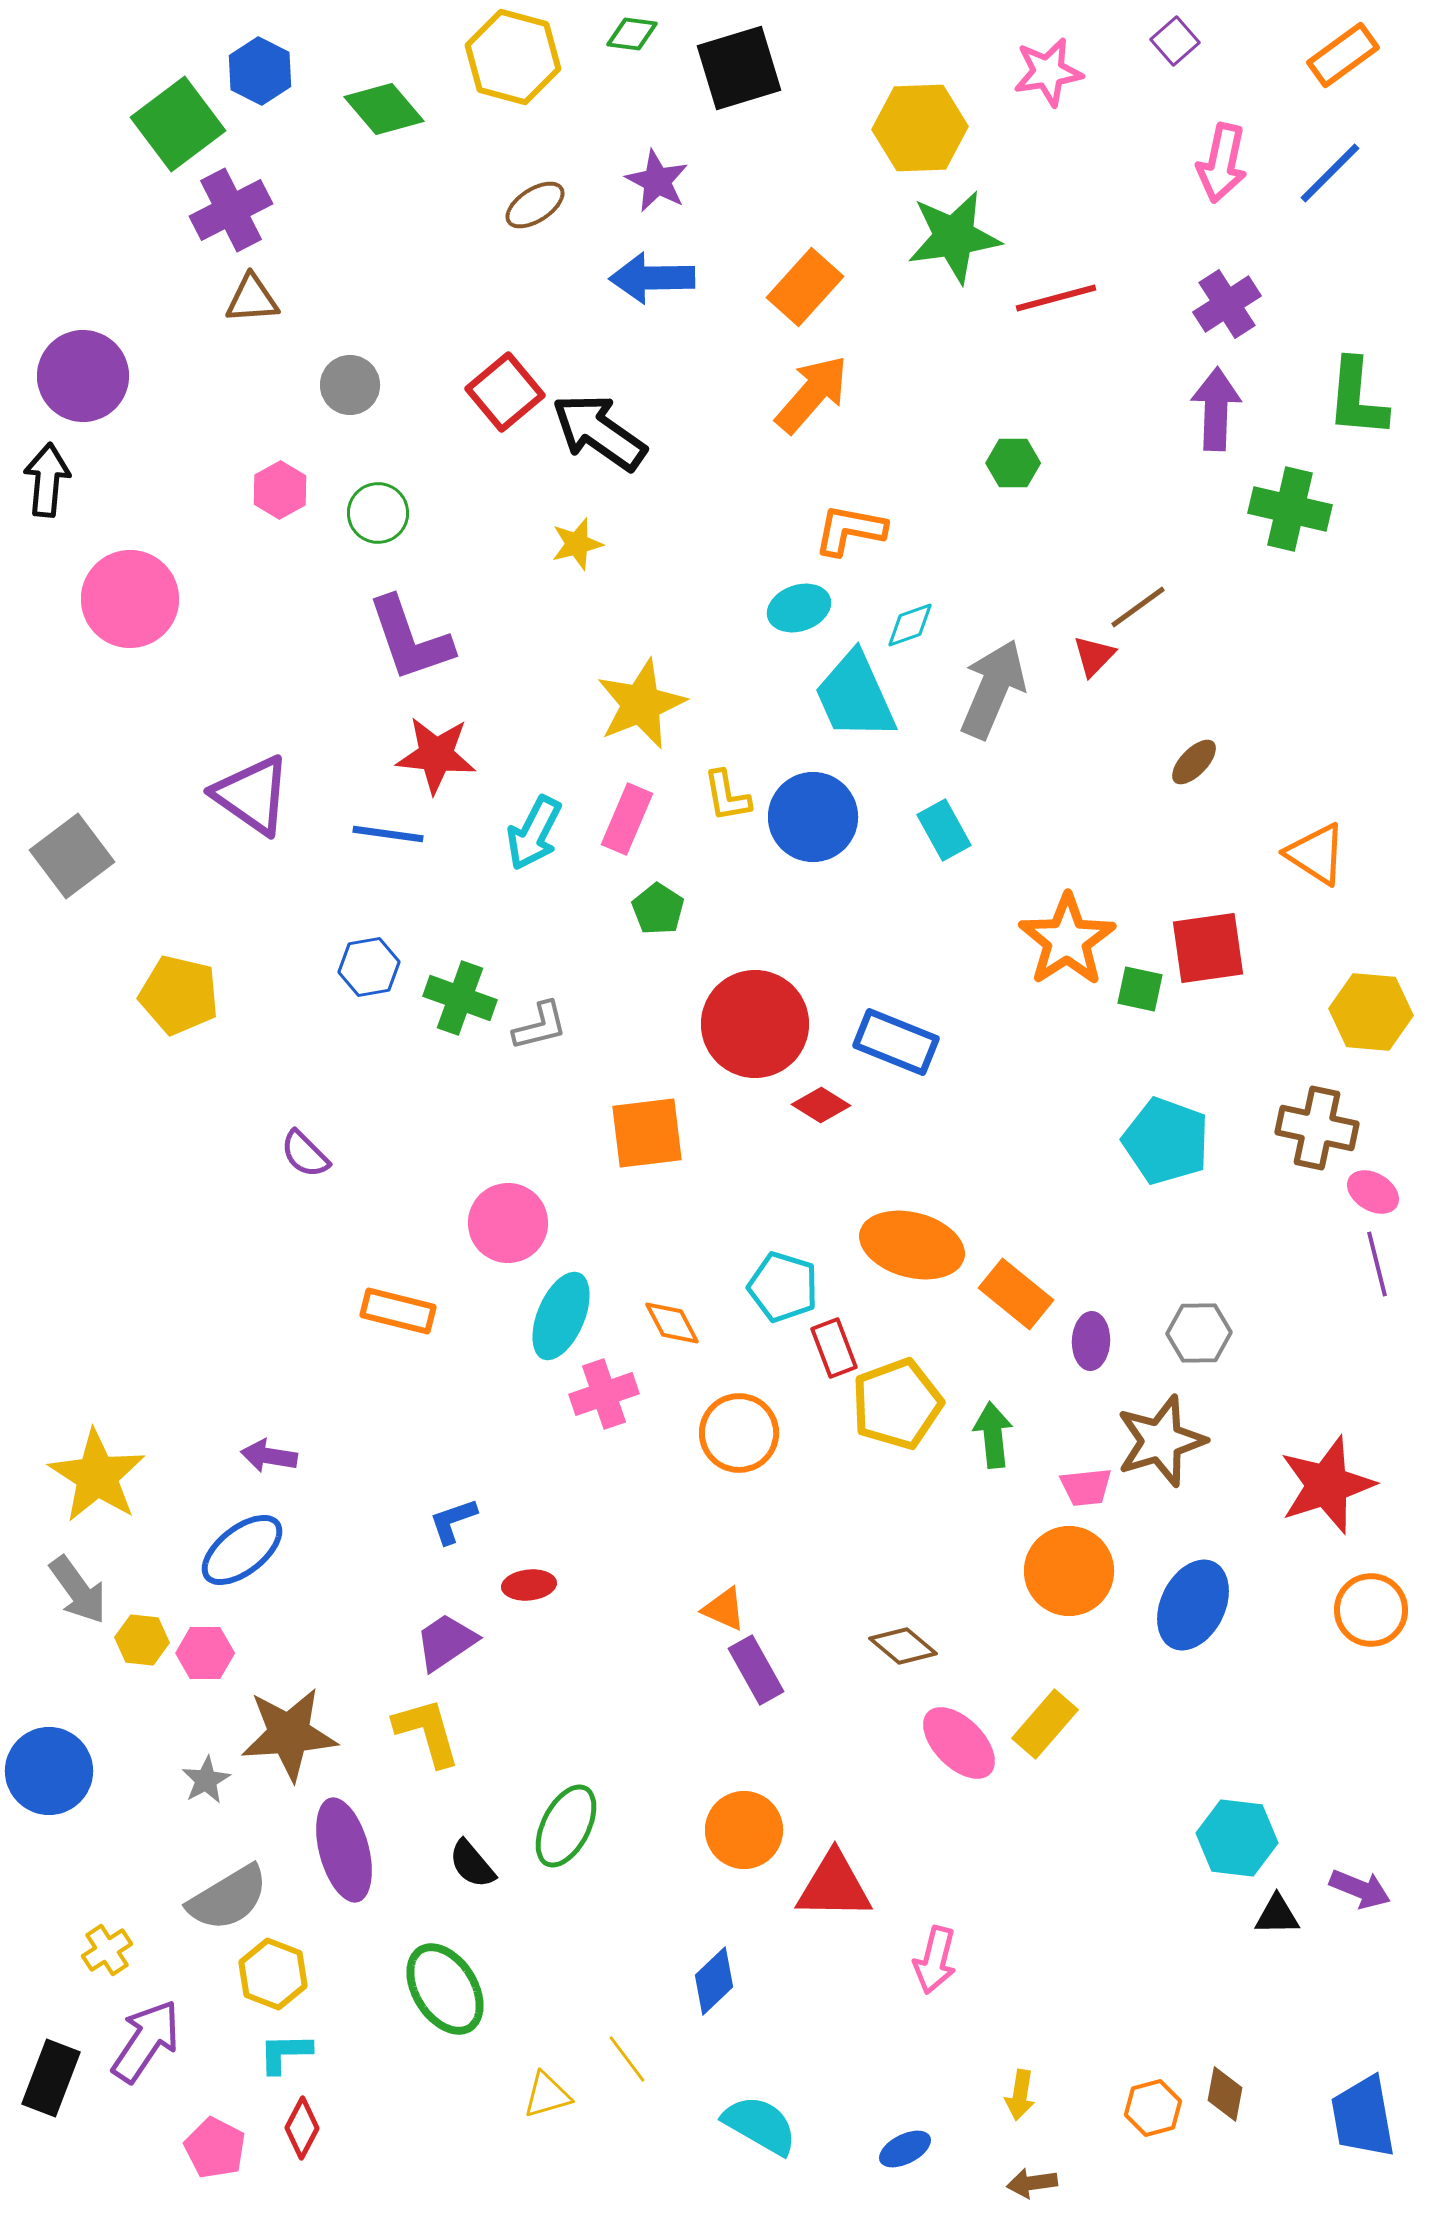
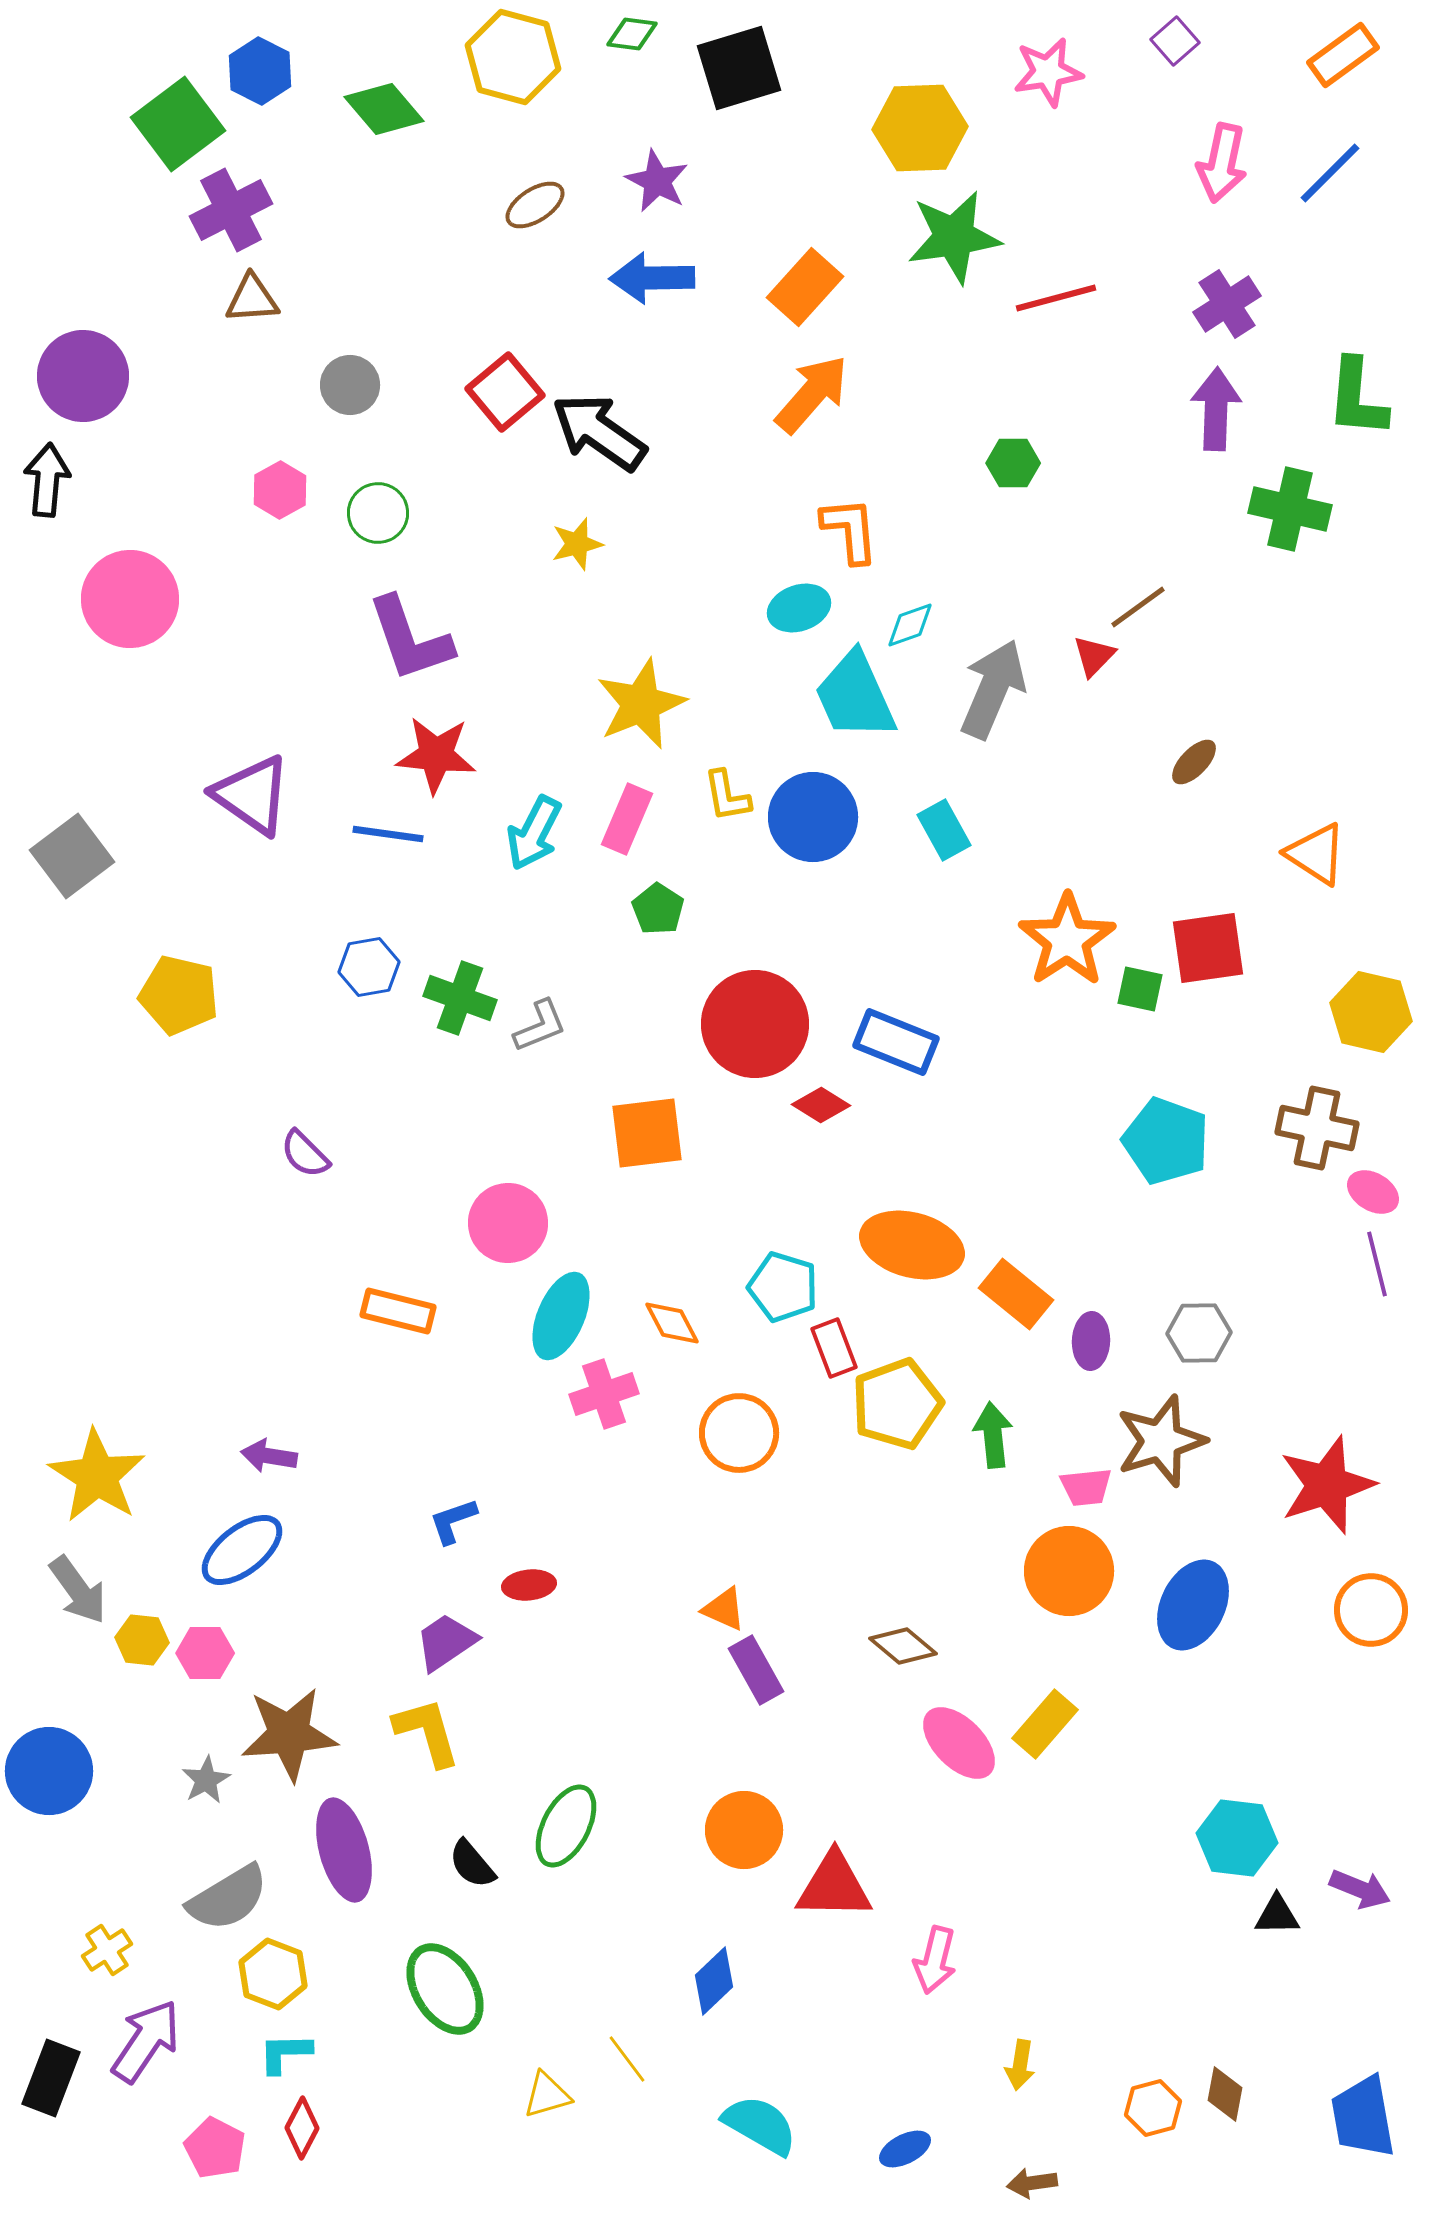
orange L-shape at (850, 530): rotated 74 degrees clockwise
yellow hexagon at (1371, 1012): rotated 8 degrees clockwise
gray L-shape at (540, 1026): rotated 8 degrees counterclockwise
yellow arrow at (1020, 2095): moved 30 px up
